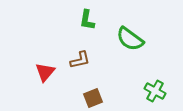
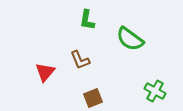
brown L-shape: rotated 80 degrees clockwise
